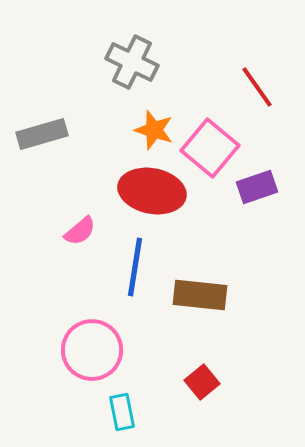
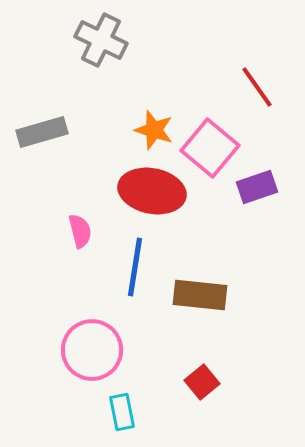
gray cross: moved 31 px left, 22 px up
gray rectangle: moved 2 px up
pink semicircle: rotated 64 degrees counterclockwise
